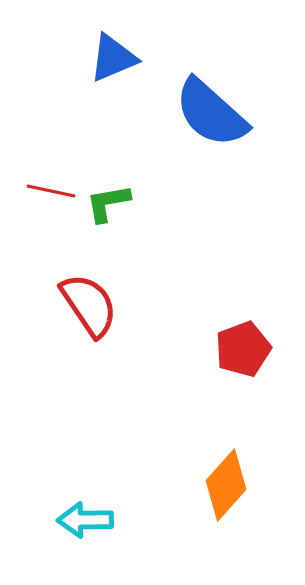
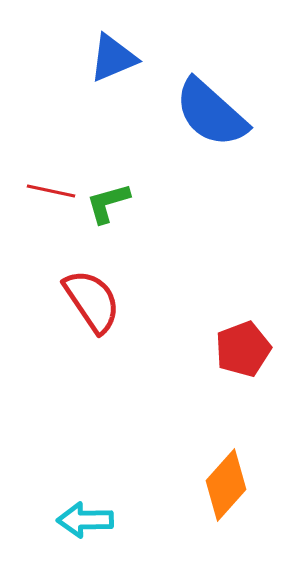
green L-shape: rotated 6 degrees counterclockwise
red semicircle: moved 3 px right, 4 px up
